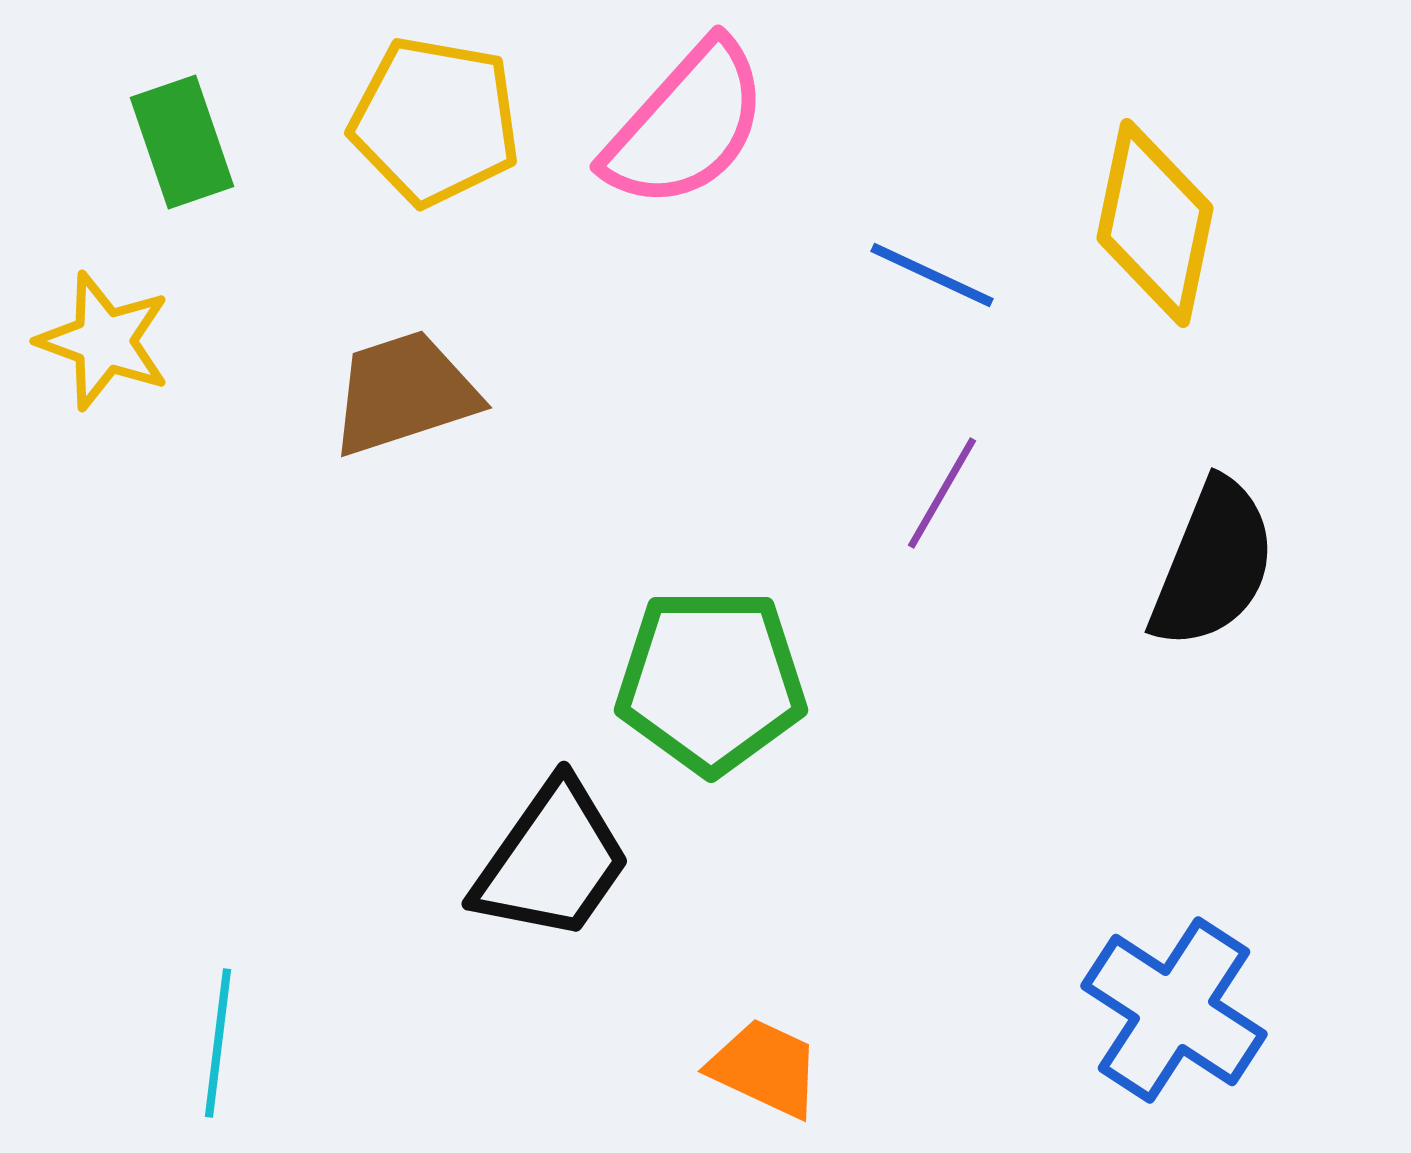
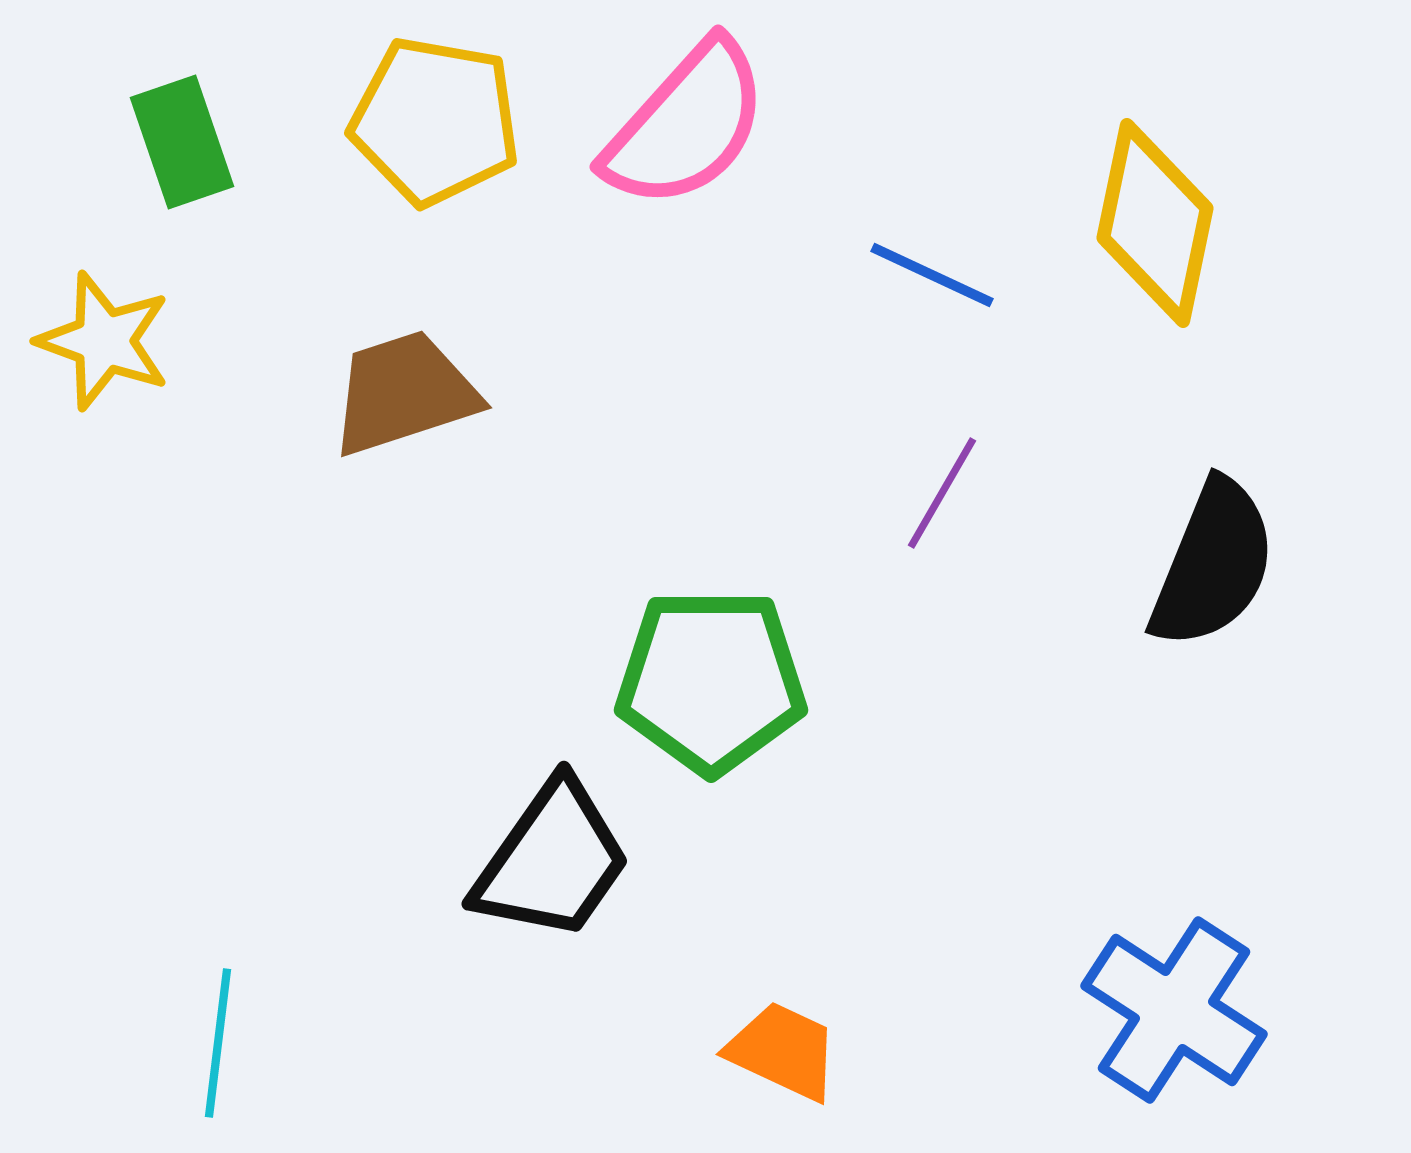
orange trapezoid: moved 18 px right, 17 px up
